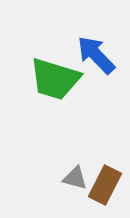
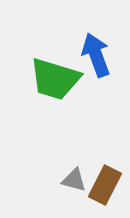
blue arrow: rotated 24 degrees clockwise
gray triangle: moved 1 px left, 2 px down
